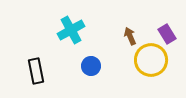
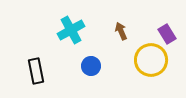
brown arrow: moved 9 px left, 5 px up
